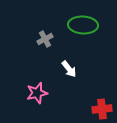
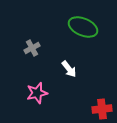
green ellipse: moved 2 px down; rotated 20 degrees clockwise
gray cross: moved 13 px left, 9 px down
